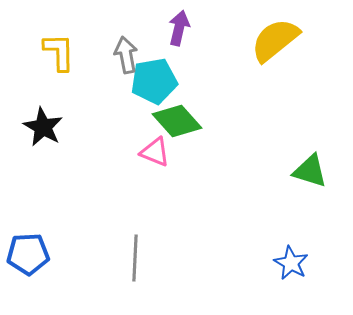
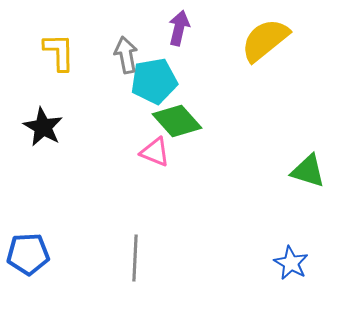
yellow semicircle: moved 10 px left
green triangle: moved 2 px left
